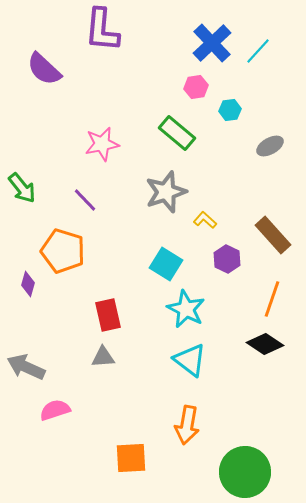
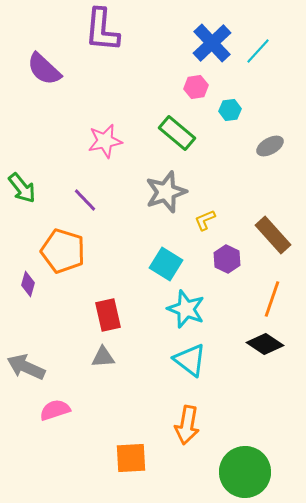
pink star: moved 3 px right, 3 px up
yellow L-shape: rotated 65 degrees counterclockwise
cyan star: rotated 6 degrees counterclockwise
